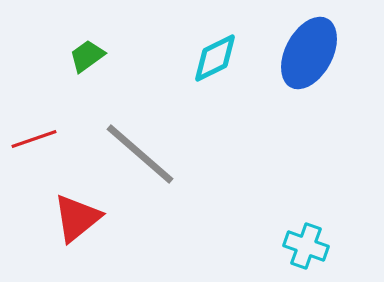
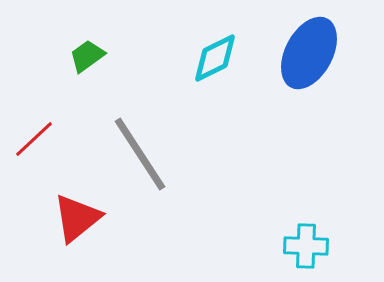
red line: rotated 24 degrees counterclockwise
gray line: rotated 16 degrees clockwise
cyan cross: rotated 18 degrees counterclockwise
